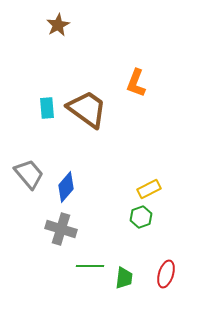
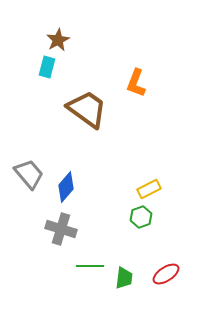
brown star: moved 15 px down
cyan rectangle: moved 41 px up; rotated 20 degrees clockwise
red ellipse: rotated 40 degrees clockwise
